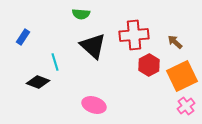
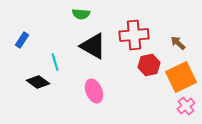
blue rectangle: moved 1 px left, 3 px down
brown arrow: moved 3 px right, 1 px down
black triangle: rotated 12 degrees counterclockwise
red hexagon: rotated 15 degrees clockwise
orange square: moved 1 px left, 1 px down
black diamond: rotated 15 degrees clockwise
pink ellipse: moved 14 px up; rotated 50 degrees clockwise
